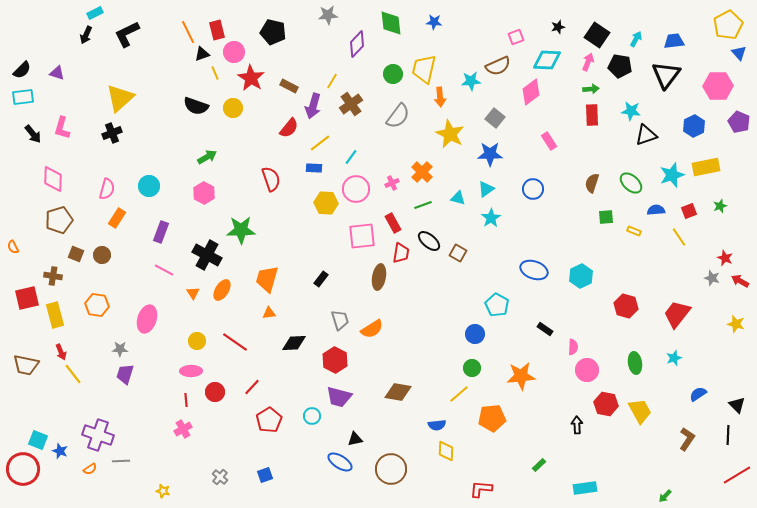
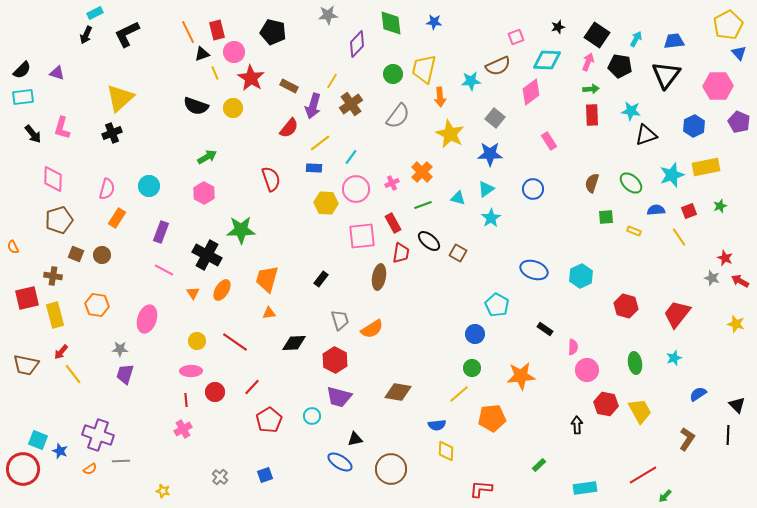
red arrow at (61, 352): rotated 63 degrees clockwise
red line at (737, 475): moved 94 px left
